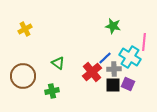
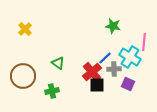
yellow cross: rotated 16 degrees counterclockwise
black square: moved 16 px left
